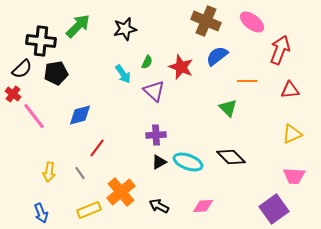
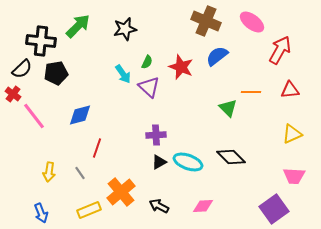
red arrow: rotated 8 degrees clockwise
orange line: moved 4 px right, 11 px down
purple triangle: moved 5 px left, 4 px up
red line: rotated 18 degrees counterclockwise
